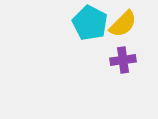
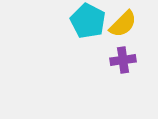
cyan pentagon: moved 2 px left, 2 px up
